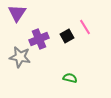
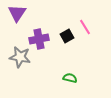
purple cross: rotated 12 degrees clockwise
